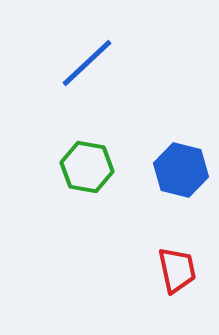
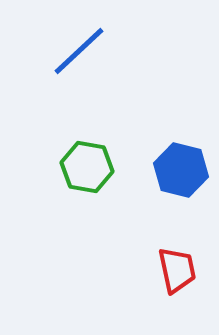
blue line: moved 8 px left, 12 px up
